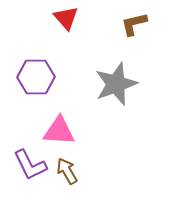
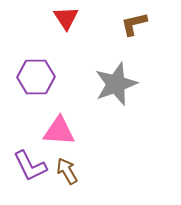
red triangle: rotated 8 degrees clockwise
purple L-shape: moved 1 px down
